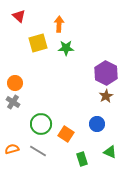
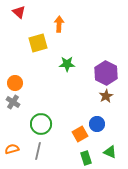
red triangle: moved 4 px up
green star: moved 1 px right, 16 px down
orange square: moved 14 px right; rotated 28 degrees clockwise
gray line: rotated 72 degrees clockwise
green rectangle: moved 4 px right, 1 px up
